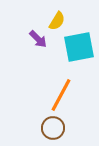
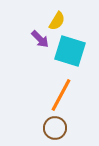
purple arrow: moved 2 px right
cyan square: moved 9 px left, 4 px down; rotated 28 degrees clockwise
brown circle: moved 2 px right
